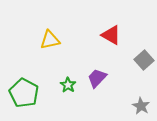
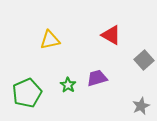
purple trapezoid: rotated 30 degrees clockwise
green pentagon: moved 3 px right; rotated 20 degrees clockwise
gray star: rotated 18 degrees clockwise
